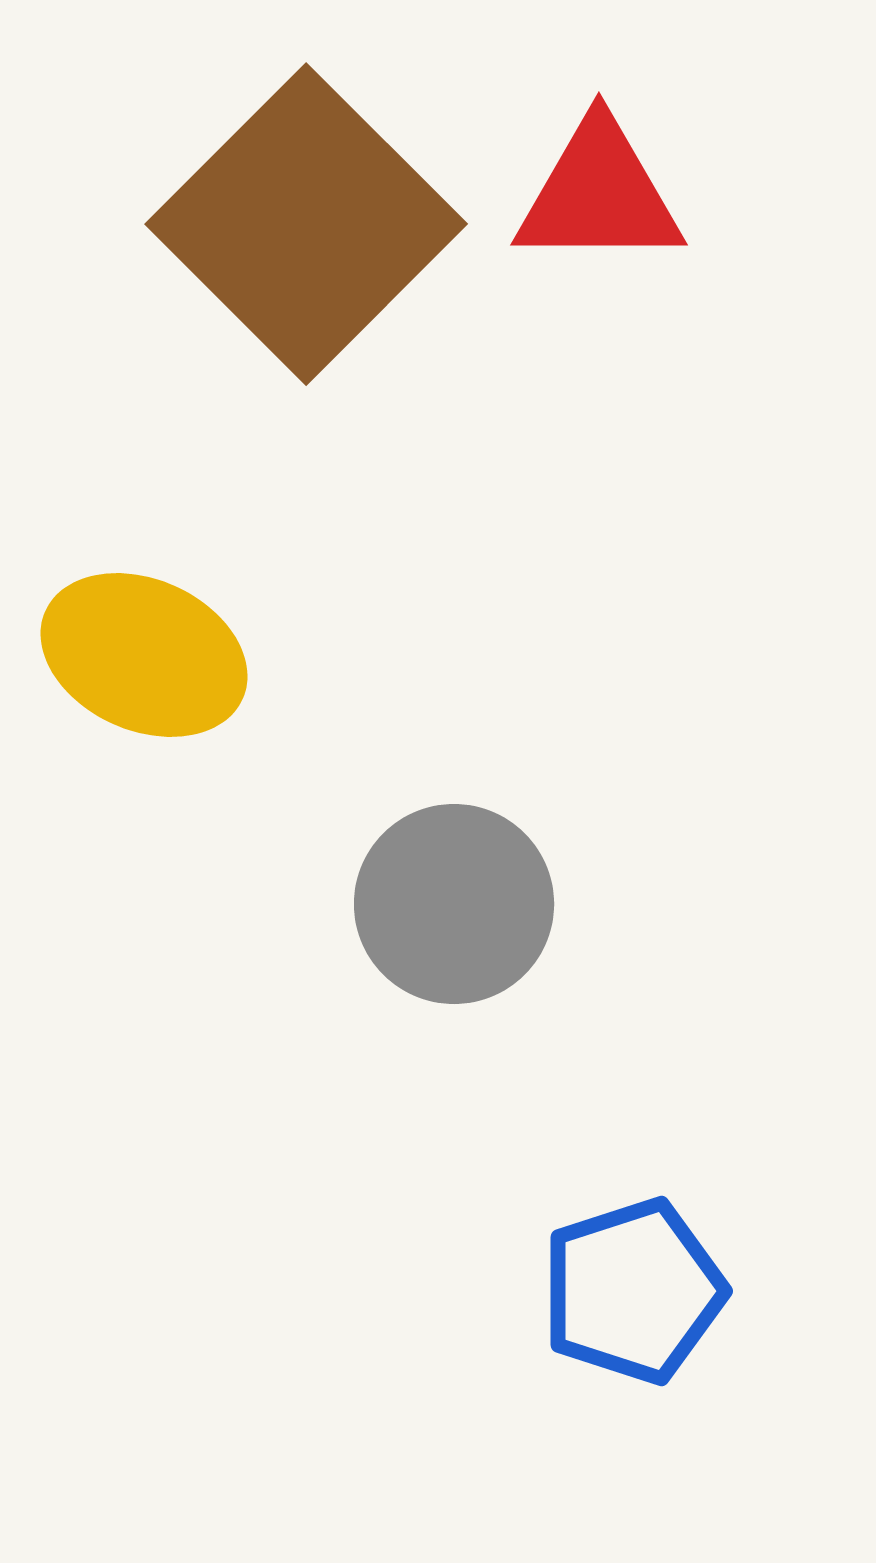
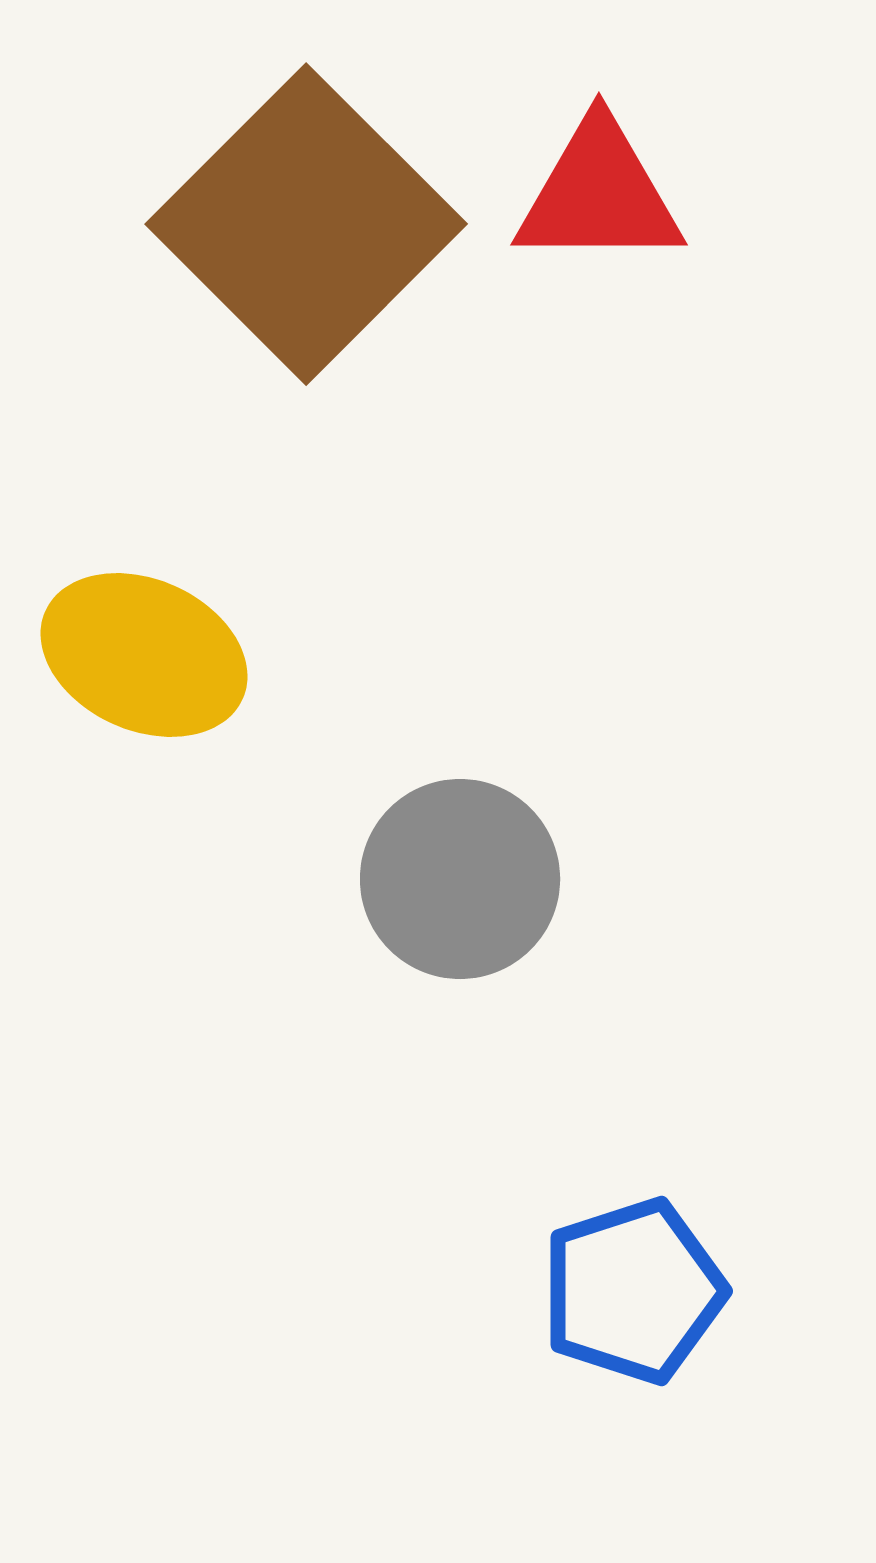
gray circle: moved 6 px right, 25 px up
